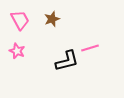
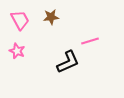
brown star: moved 1 px left, 2 px up; rotated 14 degrees clockwise
pink line: moved 7 px up
black L-shape: moved 1 px right, 1 px down; rotated 10 degrees counterclockwise
